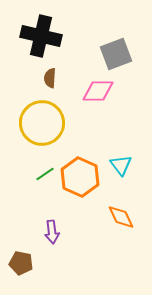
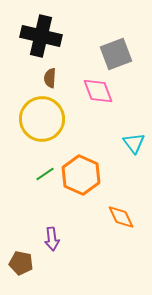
pink diamond: rotated 68 degrees clockwise
yellow circle: moved 4 px up
cyan triangle: moved 13 px right, 22 px up
orange hexagon: moved 1 px right, 2 px up
purple arrow: moved 7 px down
